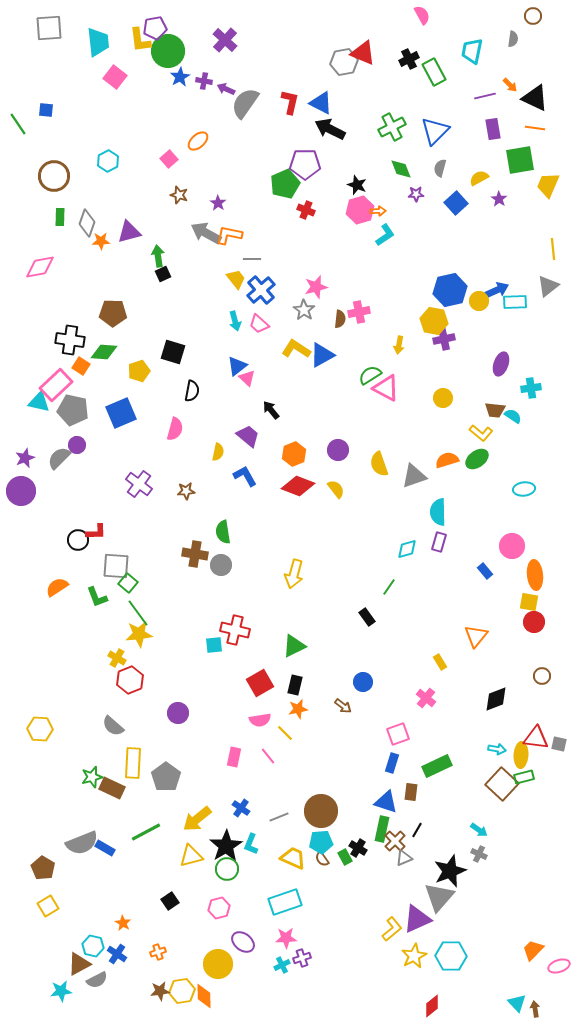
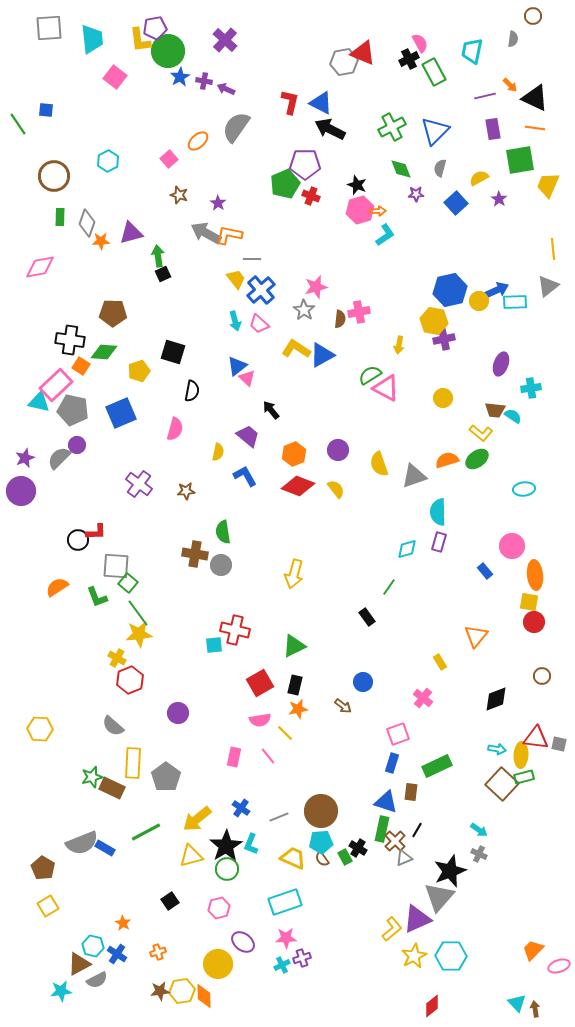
pink semicircle at (422, 15): moved 2 px left, 28 px down
cyan trapezoid at (98, 42): moved 6 px left, 3 px up
gray semicircle at (245, 103): moved 9 px left, 24 px down
red cross at (306, 210): moved 5 px right, 14 px up
purple triangle at (129, 232): moved 2 px right, 1 px down
pink cross at (426, 698): moved 3 px left
